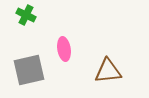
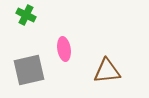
brown triangle: moved 1 px left
